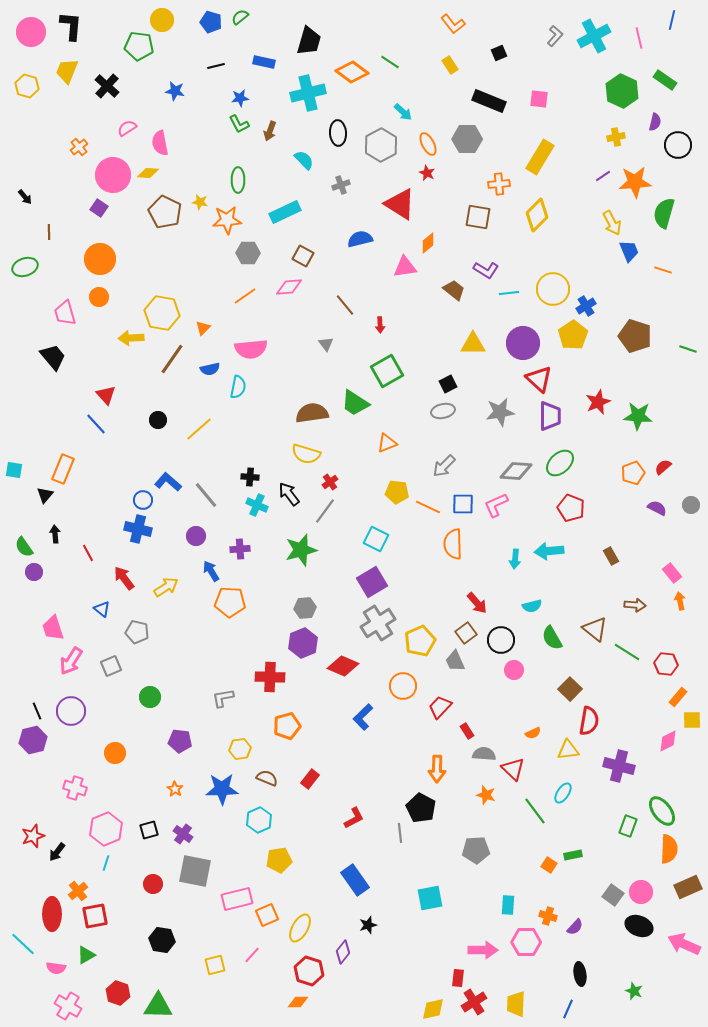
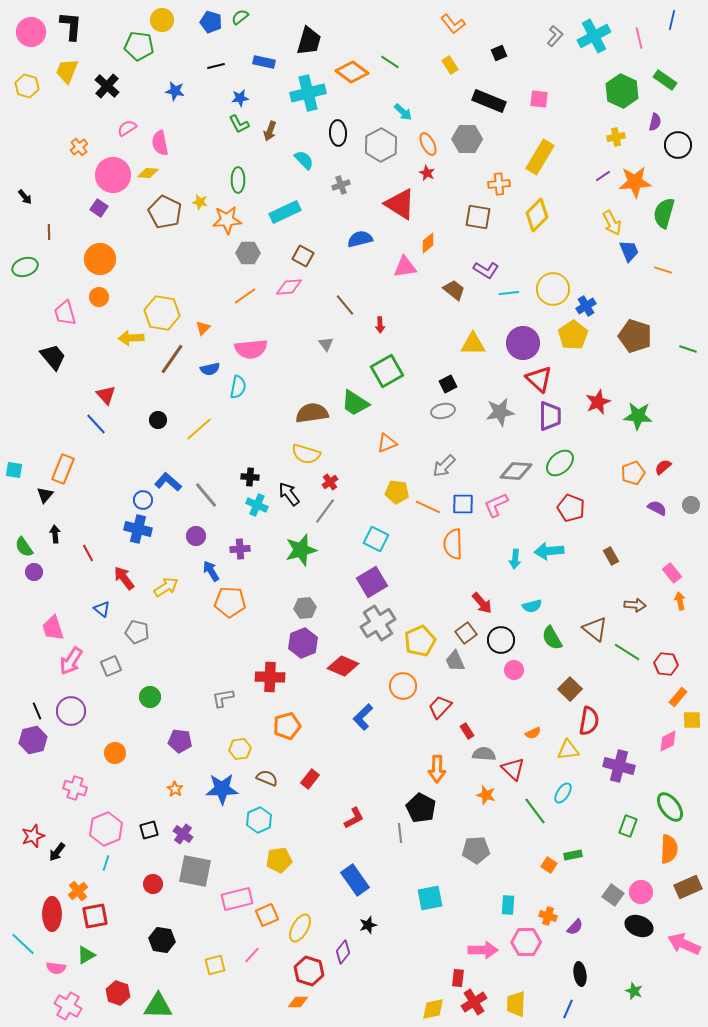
red arrow at (477, 603): moved 5 px right
green ellipse at (662, 811): moved 8 px right, 4 px up
